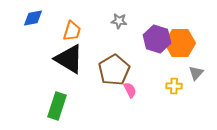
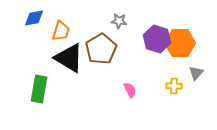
blue diamond: moved 1 px right
orange trapezoid: moved 11 px left
black triangle: moved 1 px up
brown pentagon: moved 13 px left, 21 px up
green rectangle: moved 18 px left, 17 px up; rotated 8 degrees counterclockwise
